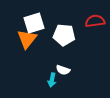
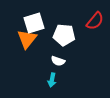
red semicircle: rotated 138 degrees clockwise
white semicircle: moved 5 px left, 9 px up
